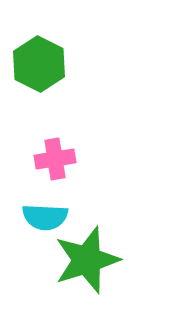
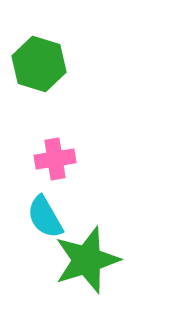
green hexagon: rotated 10 degrees counterclockwise
cyan semicircle: rotated 57 degrees clockwise
